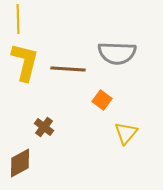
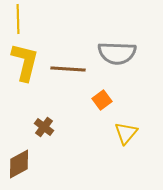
orange square: rotated 18 degrees clockwise
brown diamond: moved 1 px left, 1 px down
